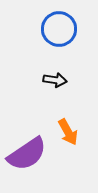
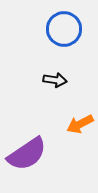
blue circle: moved 5 px right
orange arrow: moved 12 px right, 8 px up; rotated 92 degrees clockwise
